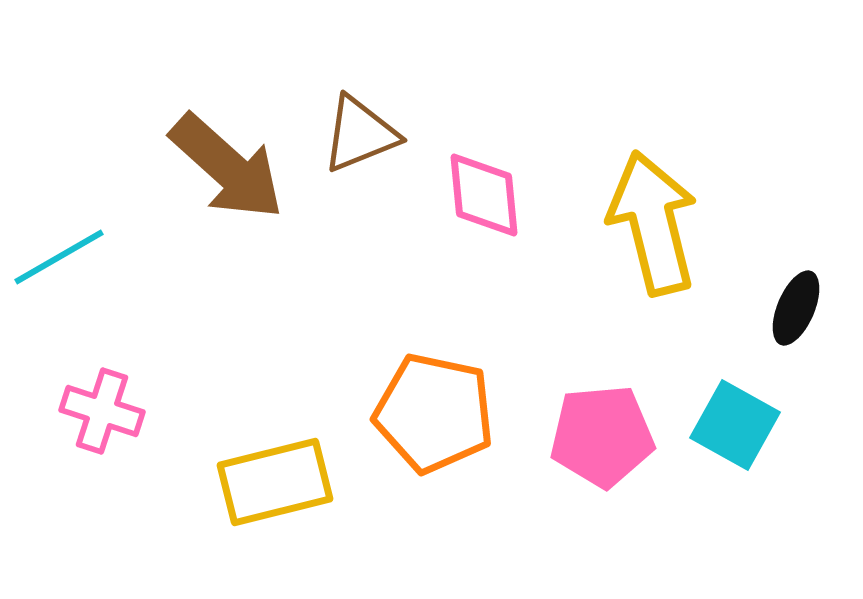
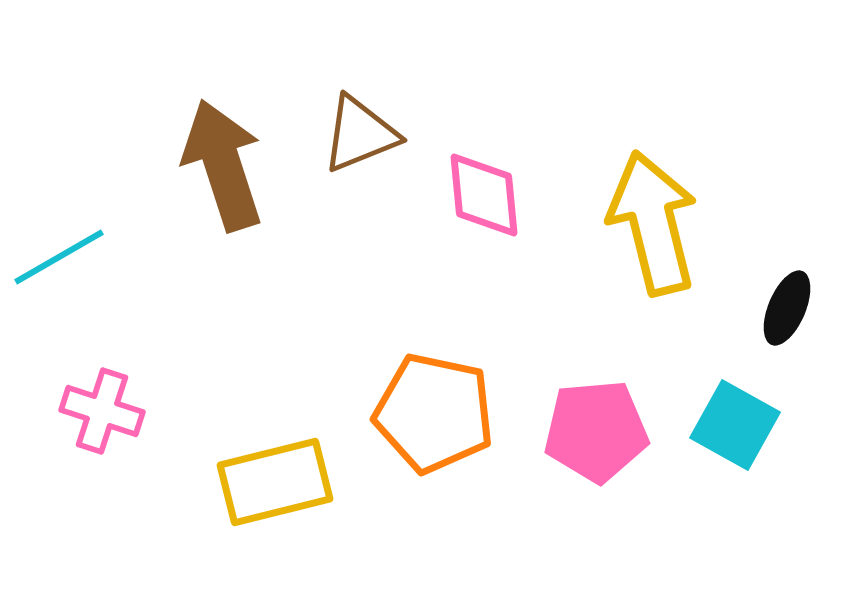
brown arrow: moved 4 px left, 2 px up; rotated 150 degrees counterclockwise
black ellipse: moved 9 px left
pink pentagon: moved 6 px left, 5 px up
